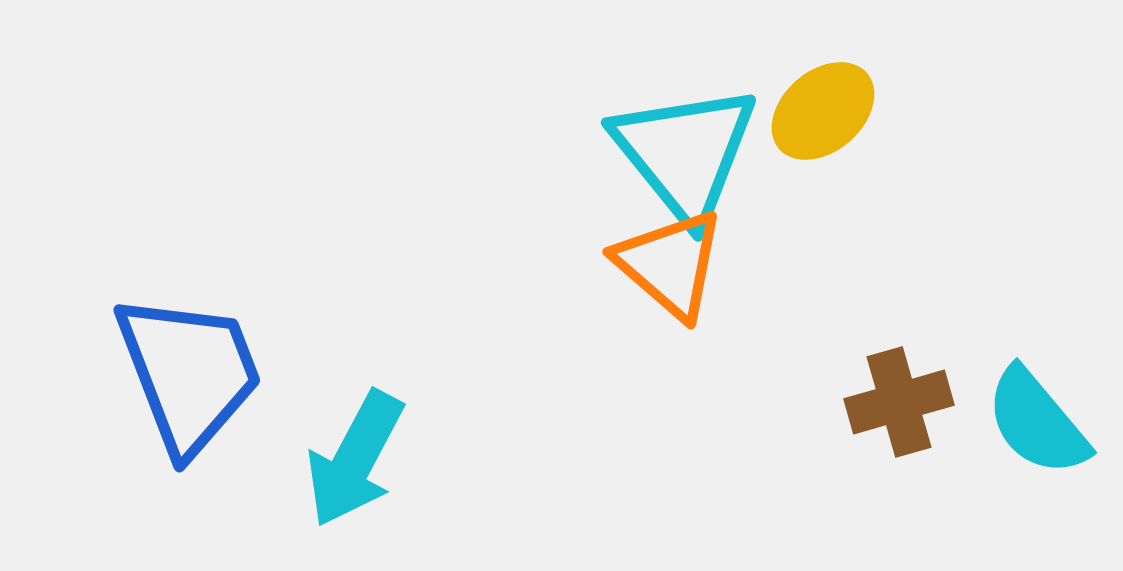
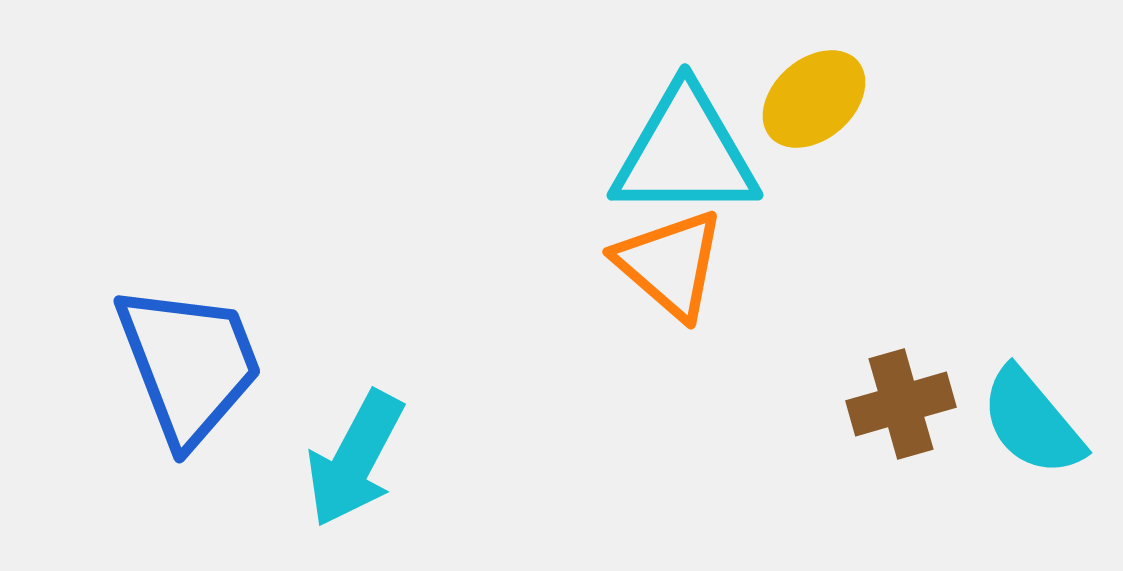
yellow ellipse: moved 9 px left, 12 px up
cyan triangle: rotated 51 degrees counterclockwise
blue trapezoid: moved 9 px up
brown cross: moved 2 px right, 2 px down
cyan semicircle: moved 5 px left
